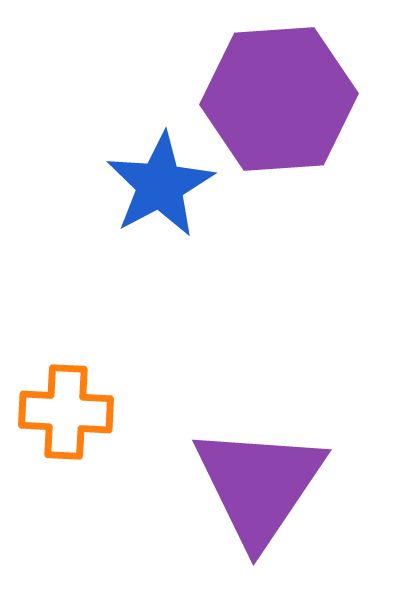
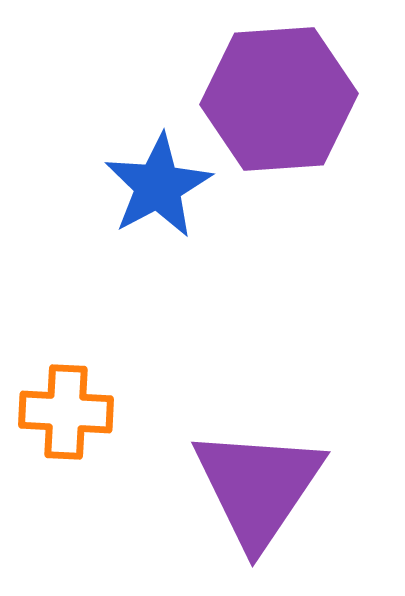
blue star: moved 2 px left, 1 px down
purple triangle: moved 1 px left, 2 px down
